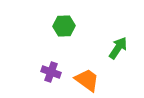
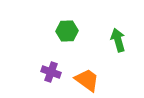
green hexagon: moved 3 px right, 5 px down
green arrow: moved 8 px up; rotated 50 degrees counterclockwise
